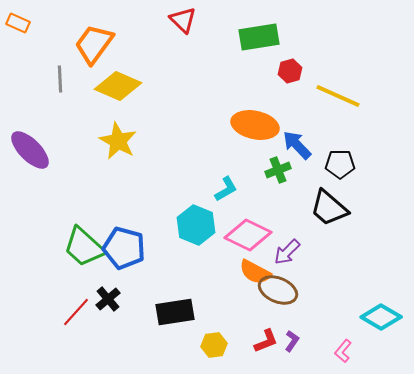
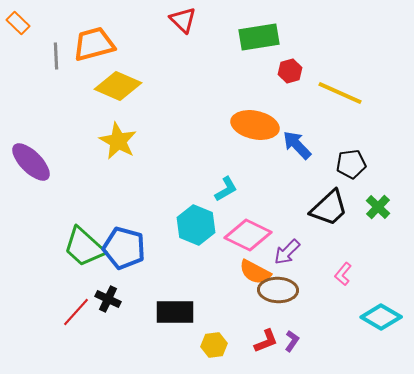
orange rectangle: rotated 20 degrees clockwise
orange trapezoid: rotated 39 degrees clockwise
gray line: moved 4 px left, 23 px up
yellow line: moved 2 px right, 3 px up
purple ellipse: moved 1 px right, 12 px down
black pentagon: moved 11 px right; rotated 8 degrees counterclockwise
green cross: moved 100 px right, 37 px down; rotated 25 degrees counterclockwise
black trapezoid: rotated 84 degrees counterclockwise
brown ellipse: rotated 21 degrees counterclockwise
black cross: rotated 25 degrees counterclockwise
black rectangle: rotated 9 degrees clockwise
pink L-shape: moved 77 px up
